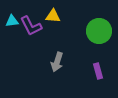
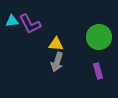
yellow triangle: moved 3 px right, 28 px down
purple L-shape: moved 1 px left, 2 px up
green circle: moved 6 px down
